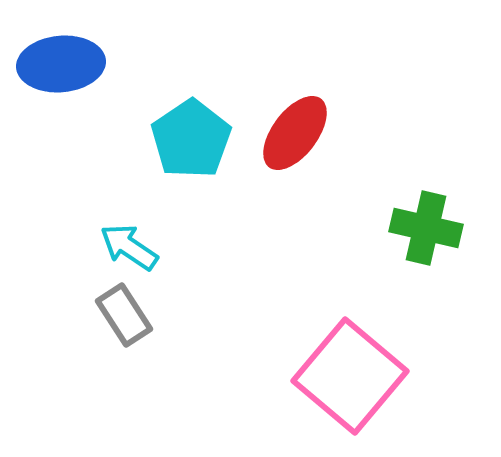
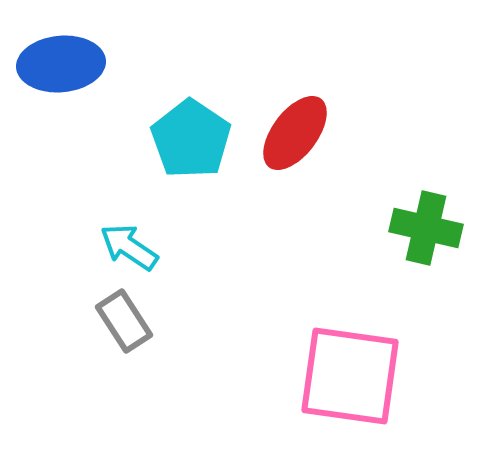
cyan pentagon: rotated 4 degrees counterclockwise
gray rectangle: moved 6 px down
pink square: rotated 32 degrees counterclockwise
